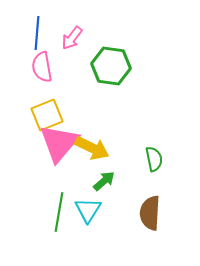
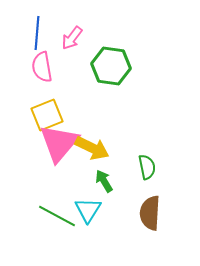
green semicircle: moved 7 px left, 8 px down
green arrow: rotated 80 degrees counterclockwise
green line: moved 2 px left, 4 px down; rotated 72 degrees counterclockwise
